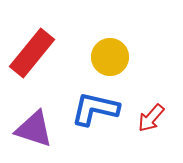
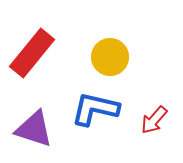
red arrow: moved 3 px right, 2 px down
